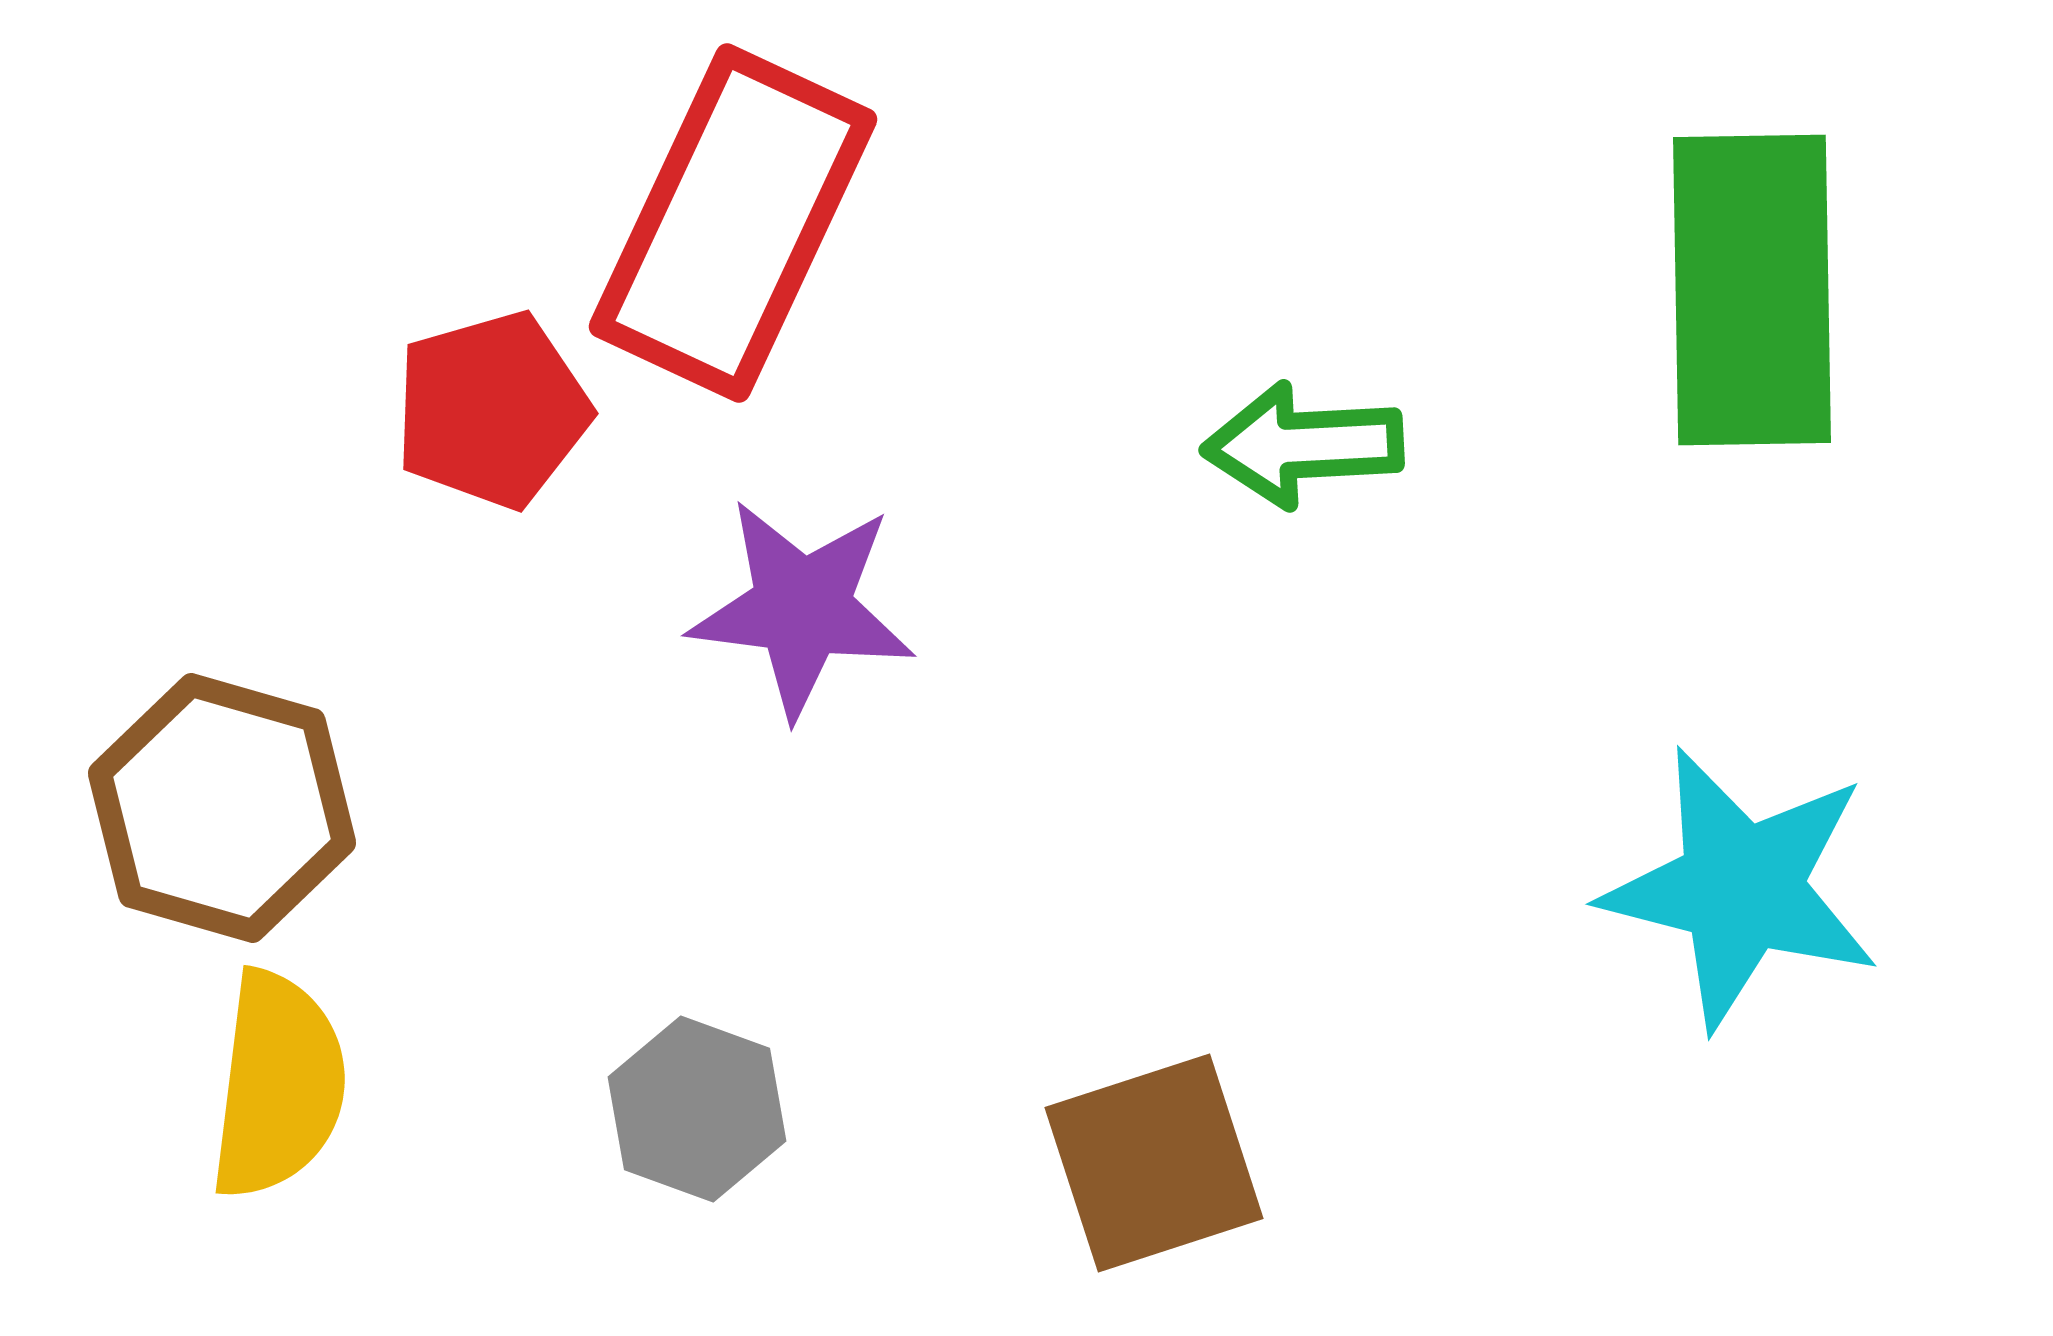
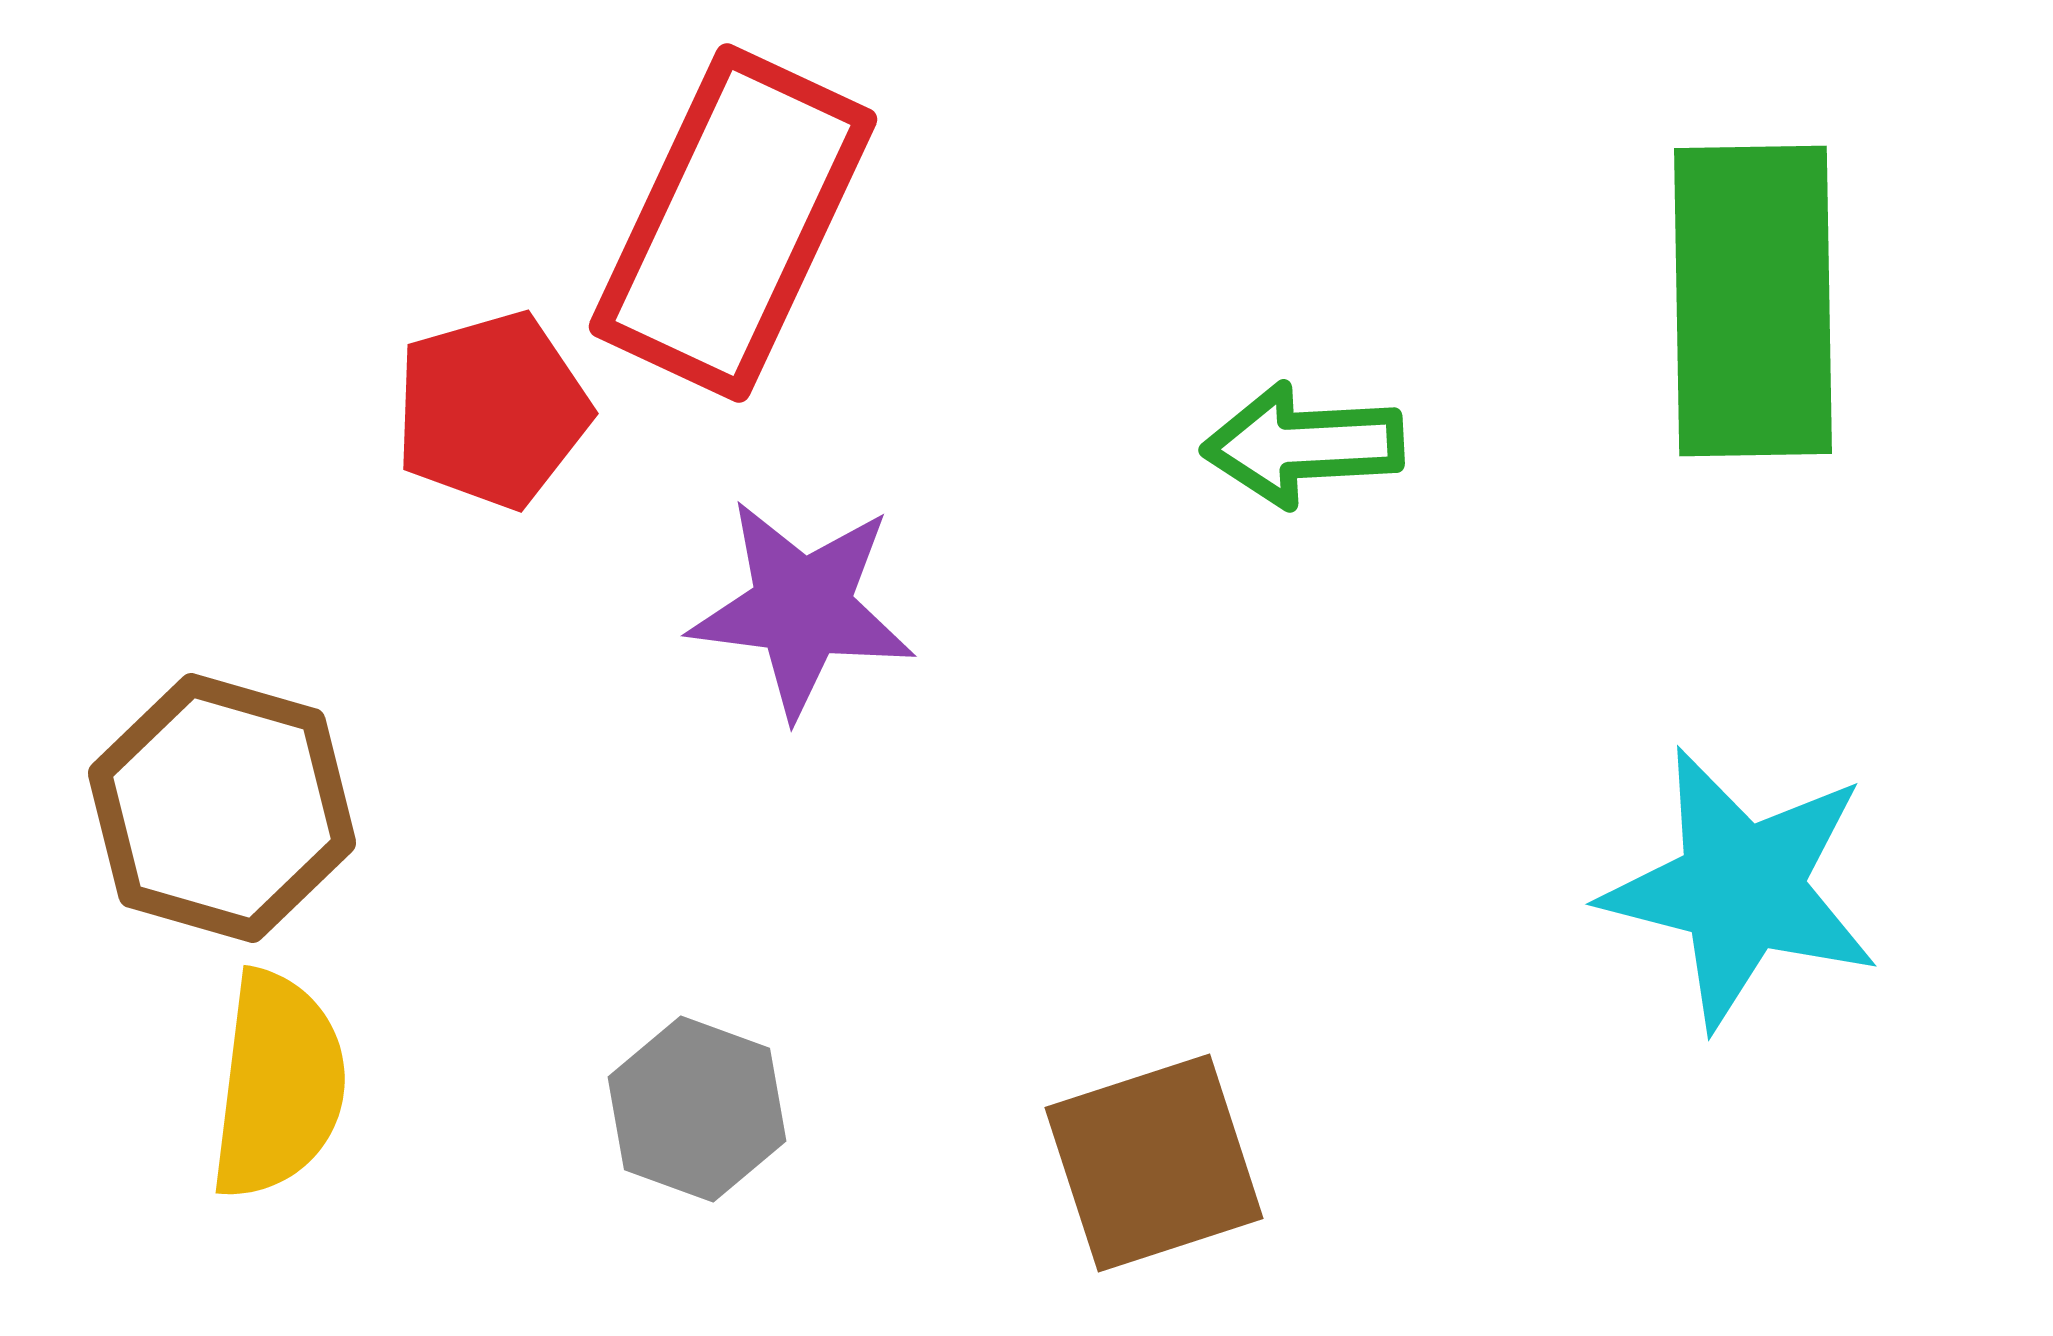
green rectangle: moved 1 px right, 11 px down
